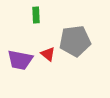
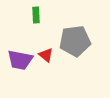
red triangle: moved 2 px left, 1 px down
